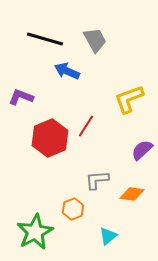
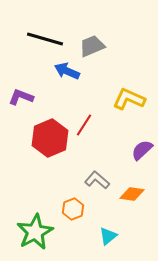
gray trapezoid: moved 3 px left, 6 px down; rotated 84 degrees counterclockwise
yellow L-shape: rotated 44 degrees clockwise
red line: moved 2 px left, 1 px up
gray L-shape: rotated 45 degrees clockwise
